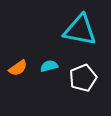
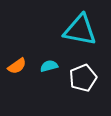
orange semicircle: moved 1 px left, 2 px up
